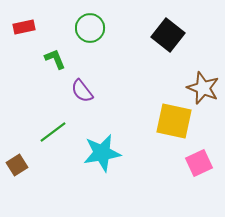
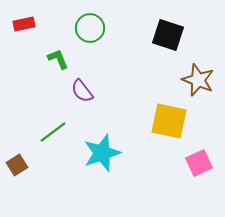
red rectangle: moved 3 px up
black square: rotated 20 degrees counterclockwise
green L-shape: moved 3 px right
brown star: moved 5 px left, 8 px up
yellow square: moved 5 px left
cyan star: rotated 9 degrees counterclockwise
